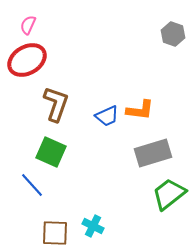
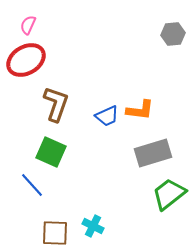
gray hexagon: rotated 25 degrees counterclockwise
red ellipse: moved 1 px left
